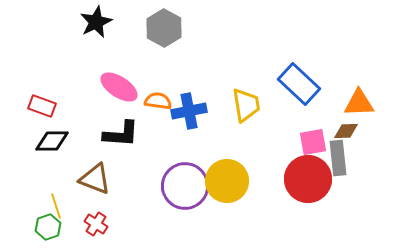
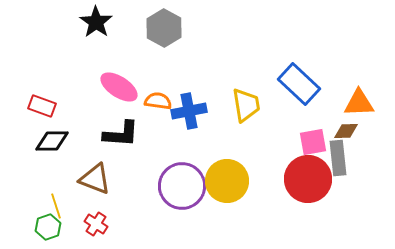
black star: rotated 12 degrees counterclockwise
purple circle: moved 3 px left
